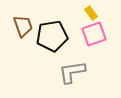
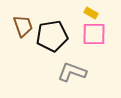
yellow rectangle: rotated 24 degrees counterclockwise
pink square: rotated 20 degrees clockwise
gray L-shape: rotated 28 degrees clockwise
